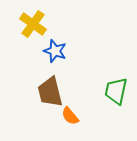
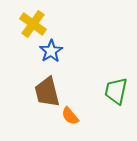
blue star: moved 4 px left; rotated 20 degrees clockwise
brown trapezoid: moved 3 px left
